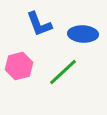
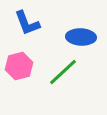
blue L-shape: moved 12 px left, 1 px up
blue ellipse: moved 2 px left, 3 px down
